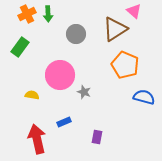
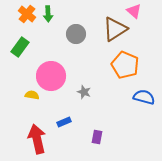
orange cross: rotated 24 degrees counterclockwise
pink circle: moved 9 px left, 1 px down
